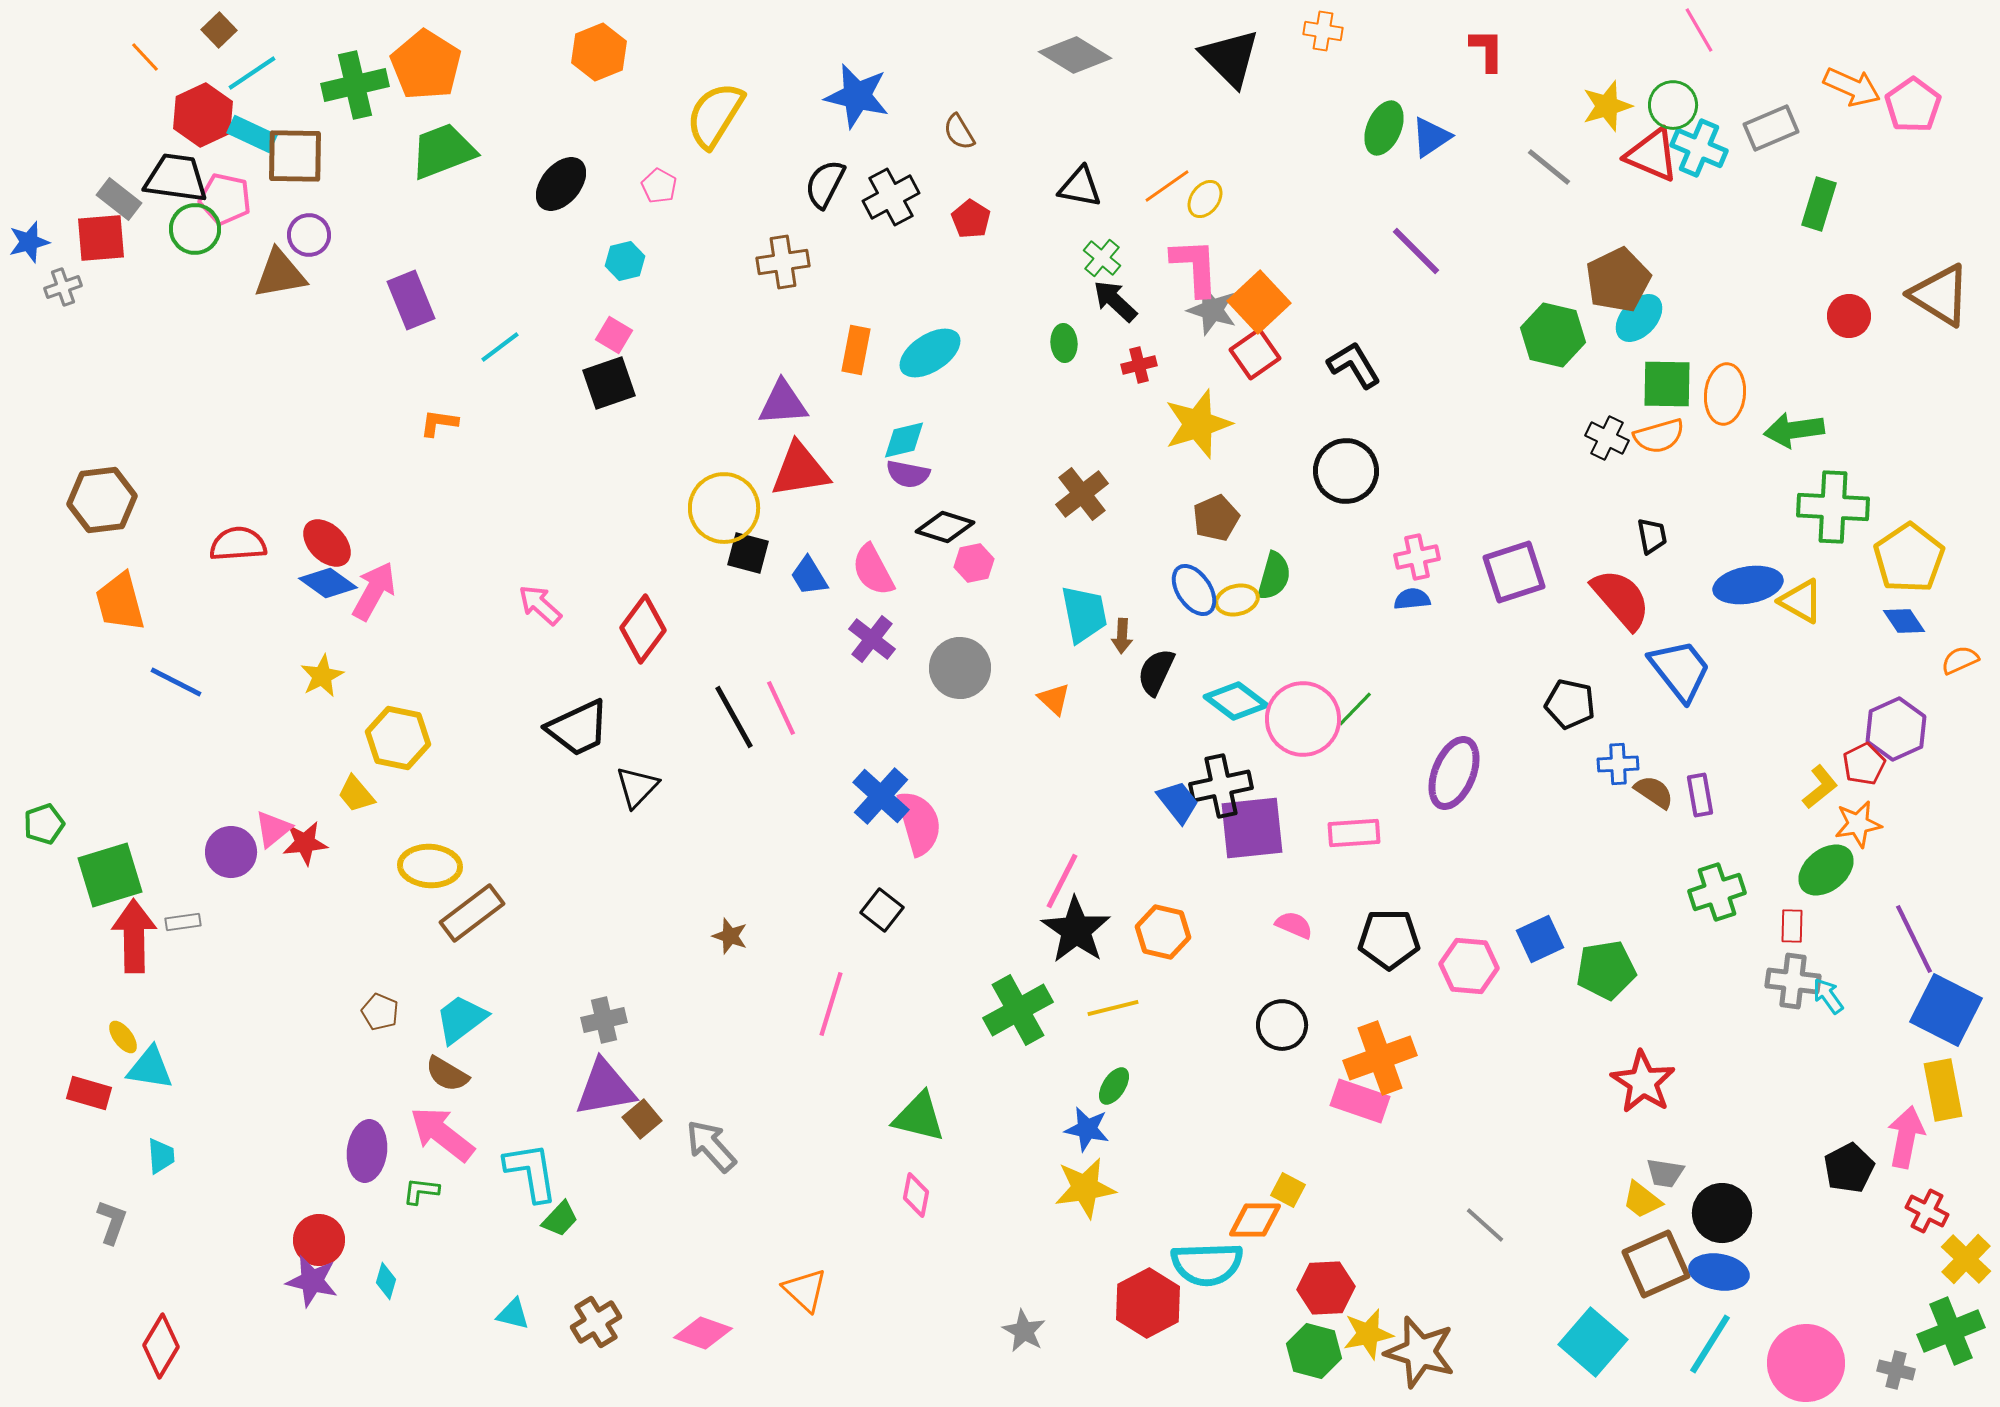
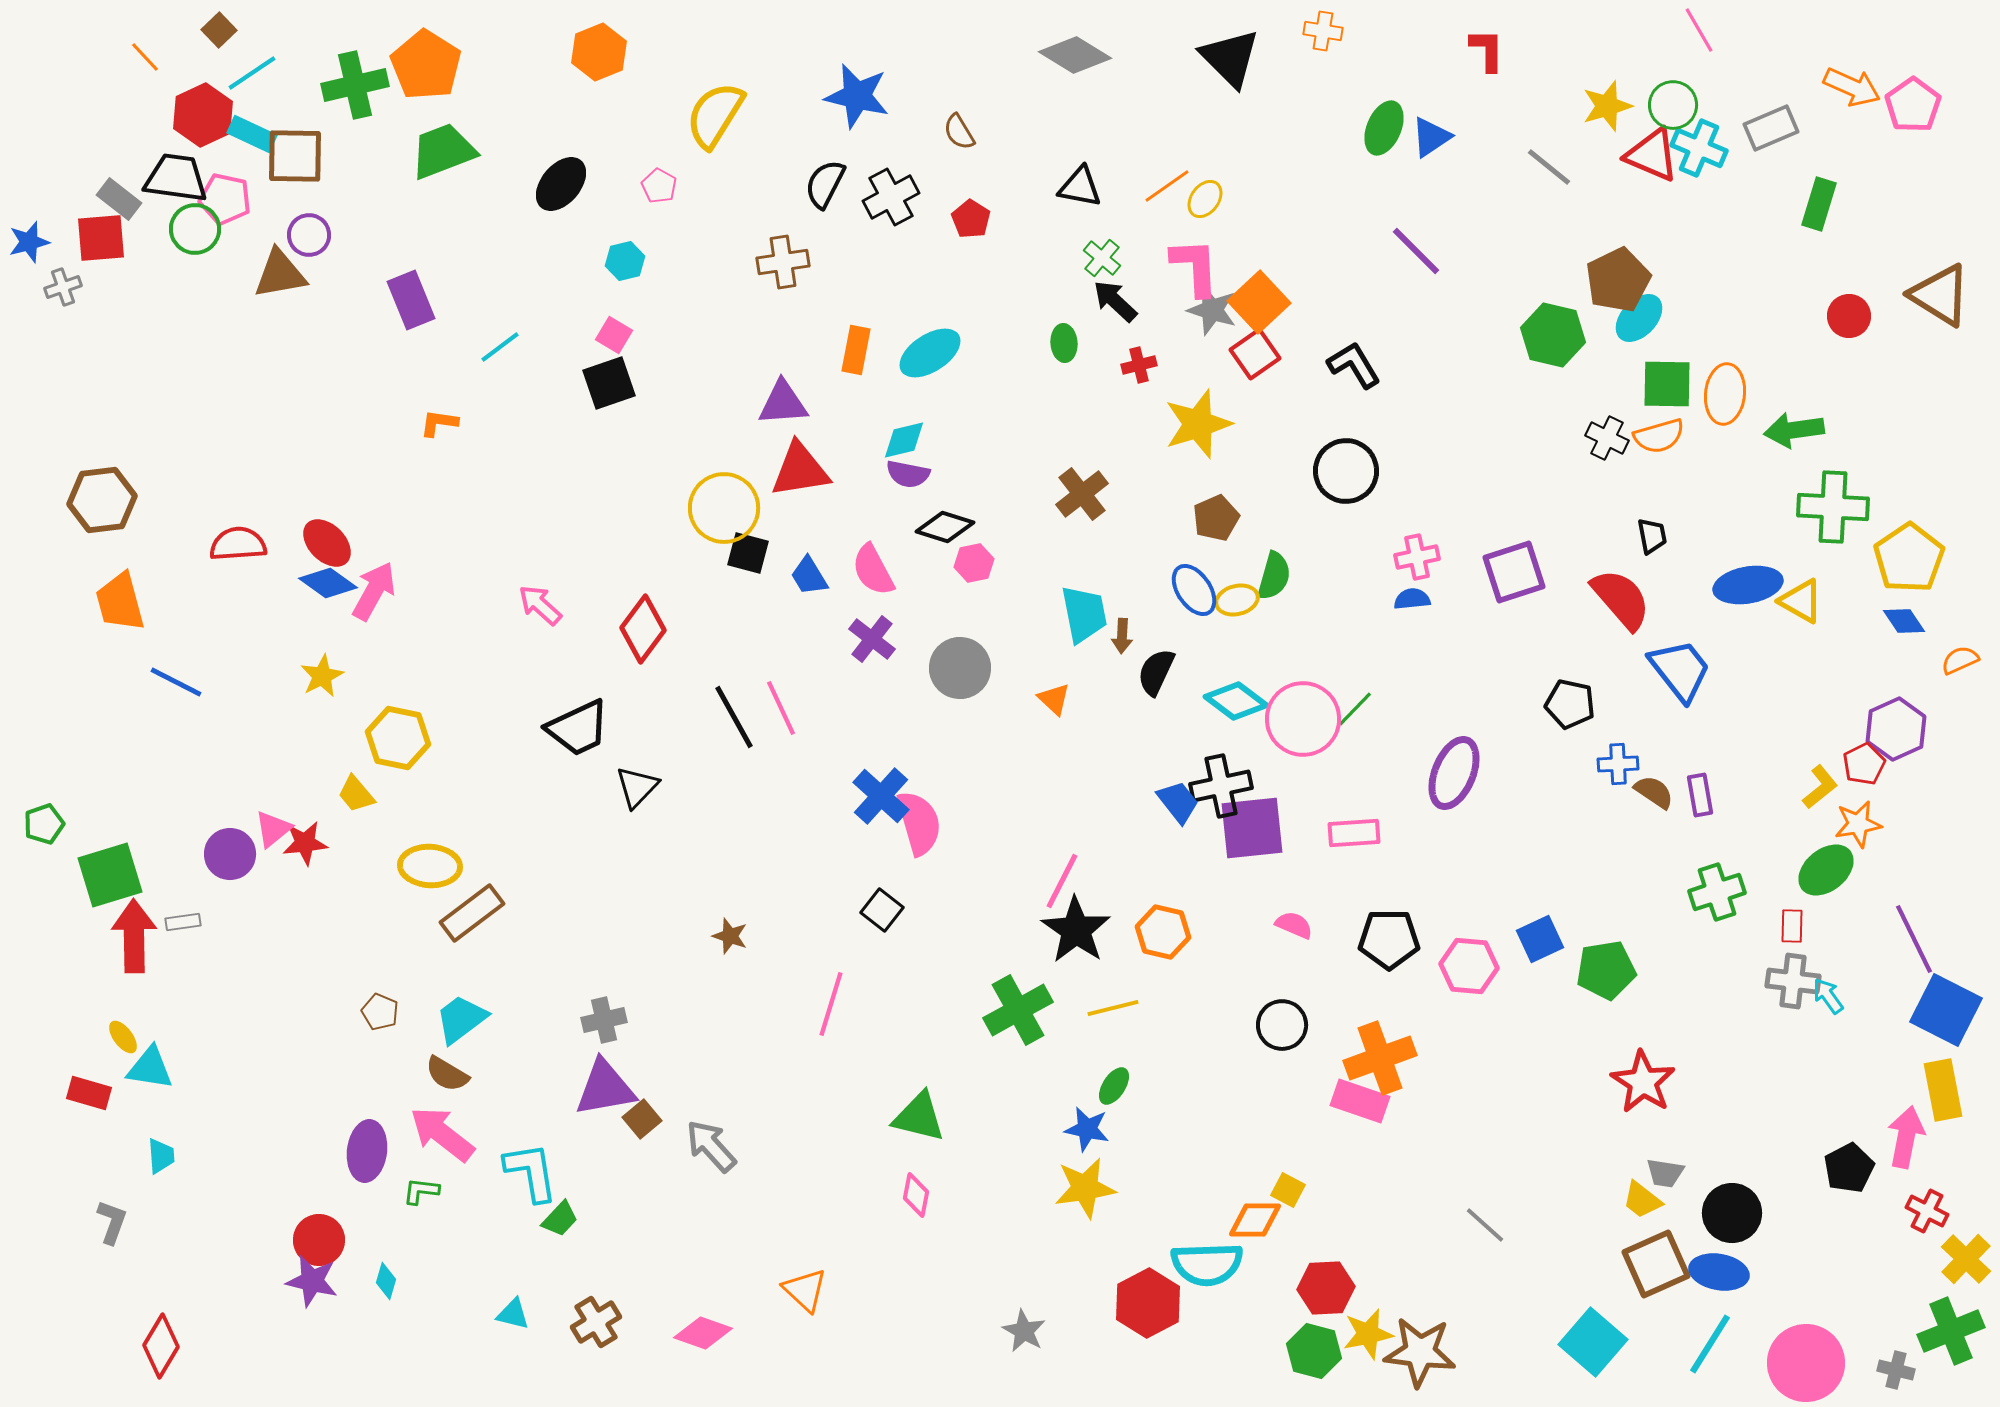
purple circle at (231, 852): moved 1 px left, 2 px down
black circle at (1722, 1213): moved 10 px right
brown star at (1420, 1352): rotated 10 degrees counterclockwise
